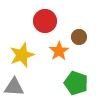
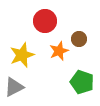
brown circle: moved 2 px down
orange star: rotated 12 degrees clockwise
green pentagon: moved 6 px right, 1 px up
gray triangle: rotated 30 degrees counterclockwise
